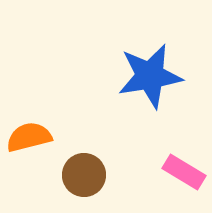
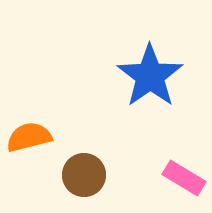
blue star: rotated 26 degrees counterclockwise
pink rectangle: moved 6 px down
